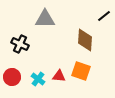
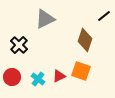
gray triangle: rotated 25 degrees counterclockwise
brown diamond: rotated 15 degrees clockwise
black cross: moved 1 px left, 1 px down; rotated 18 degrees clockwise
red triangle: rotated 32 degrees counterclockwise
